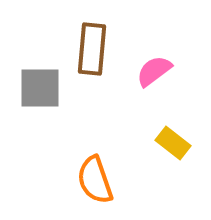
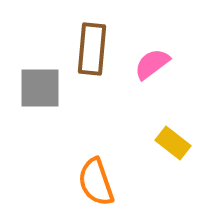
pink semicircle: moved 2 px left, 7 px up
orange semicircle: moved 1 px right, 2 px down
